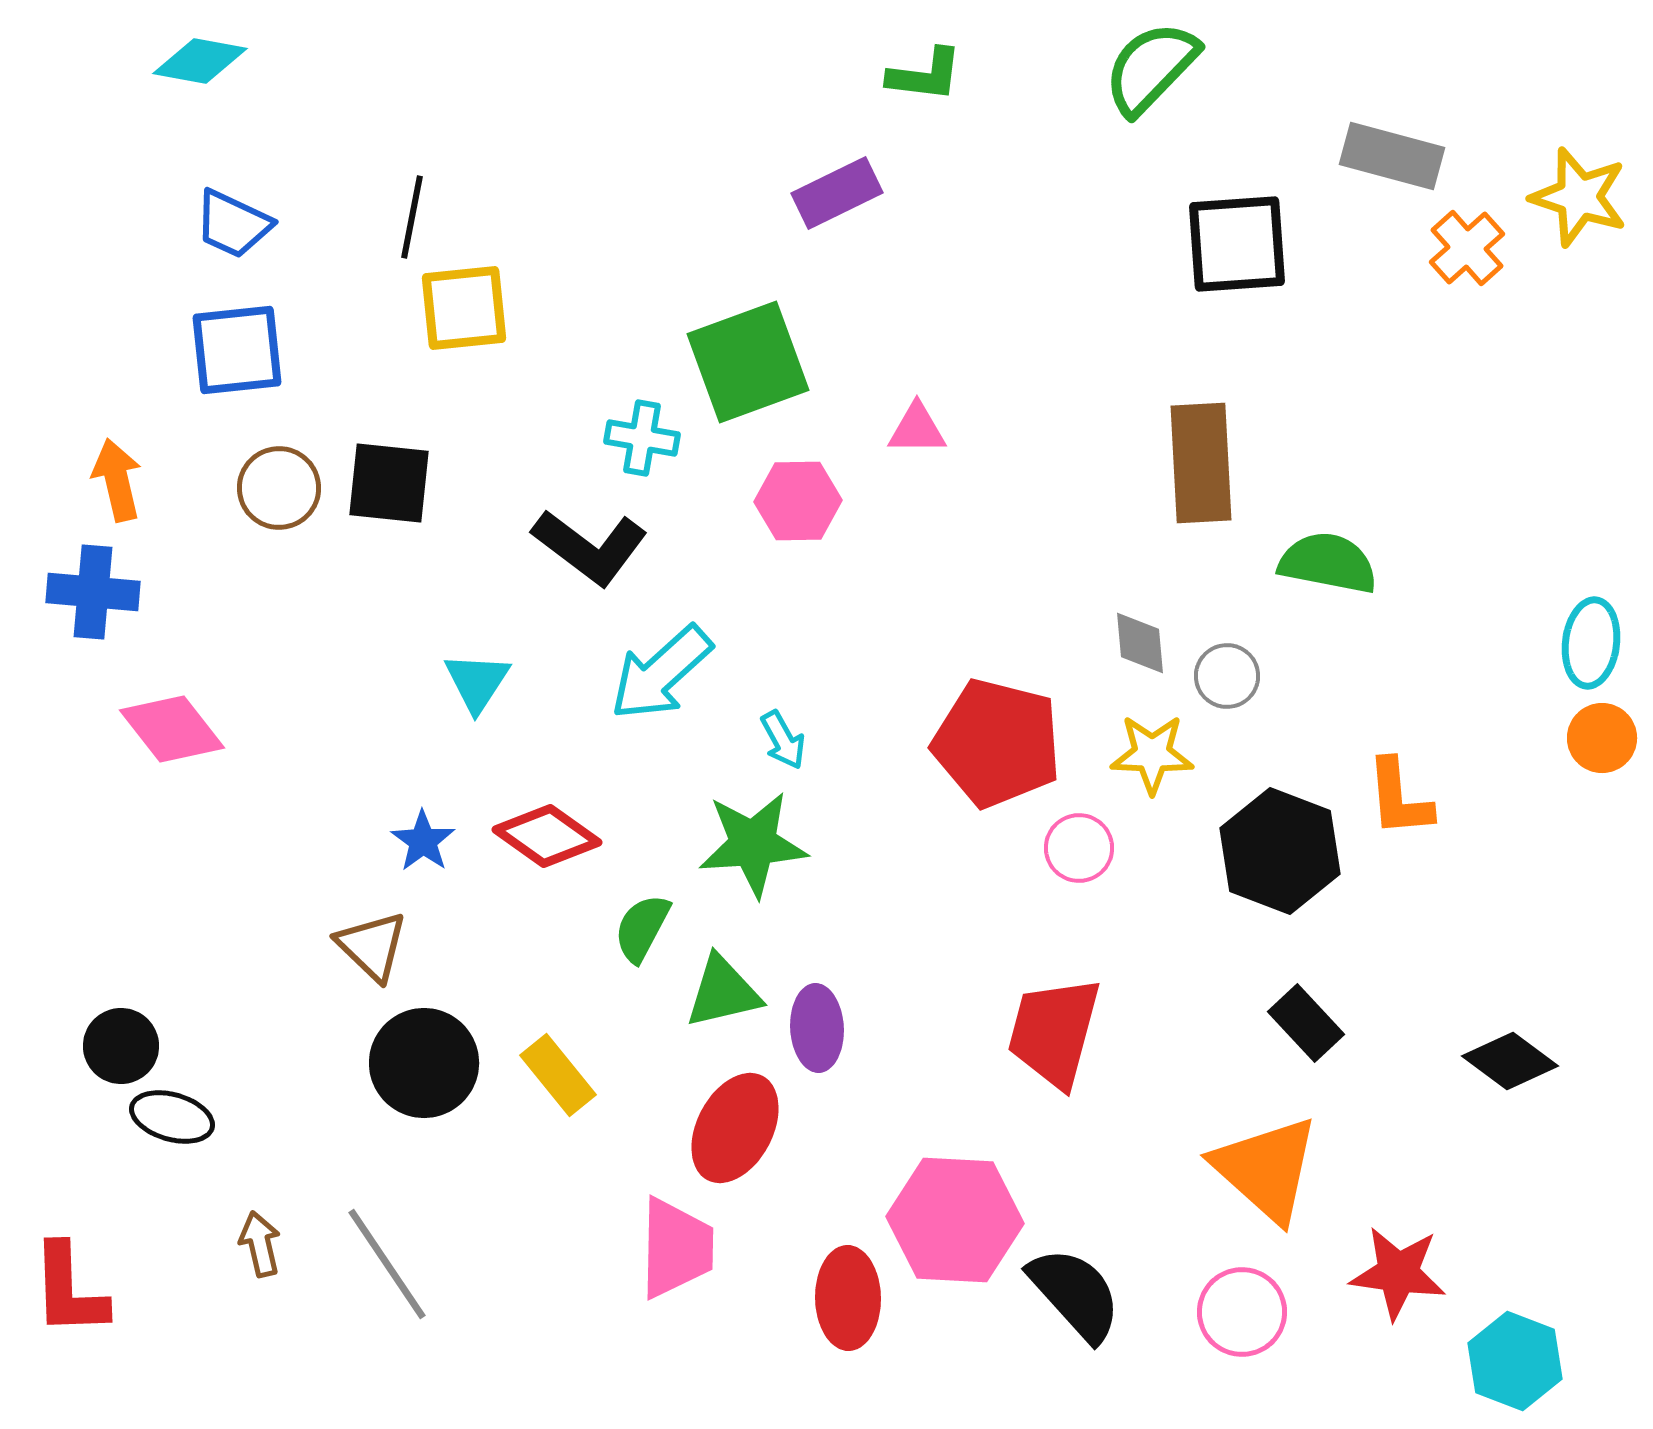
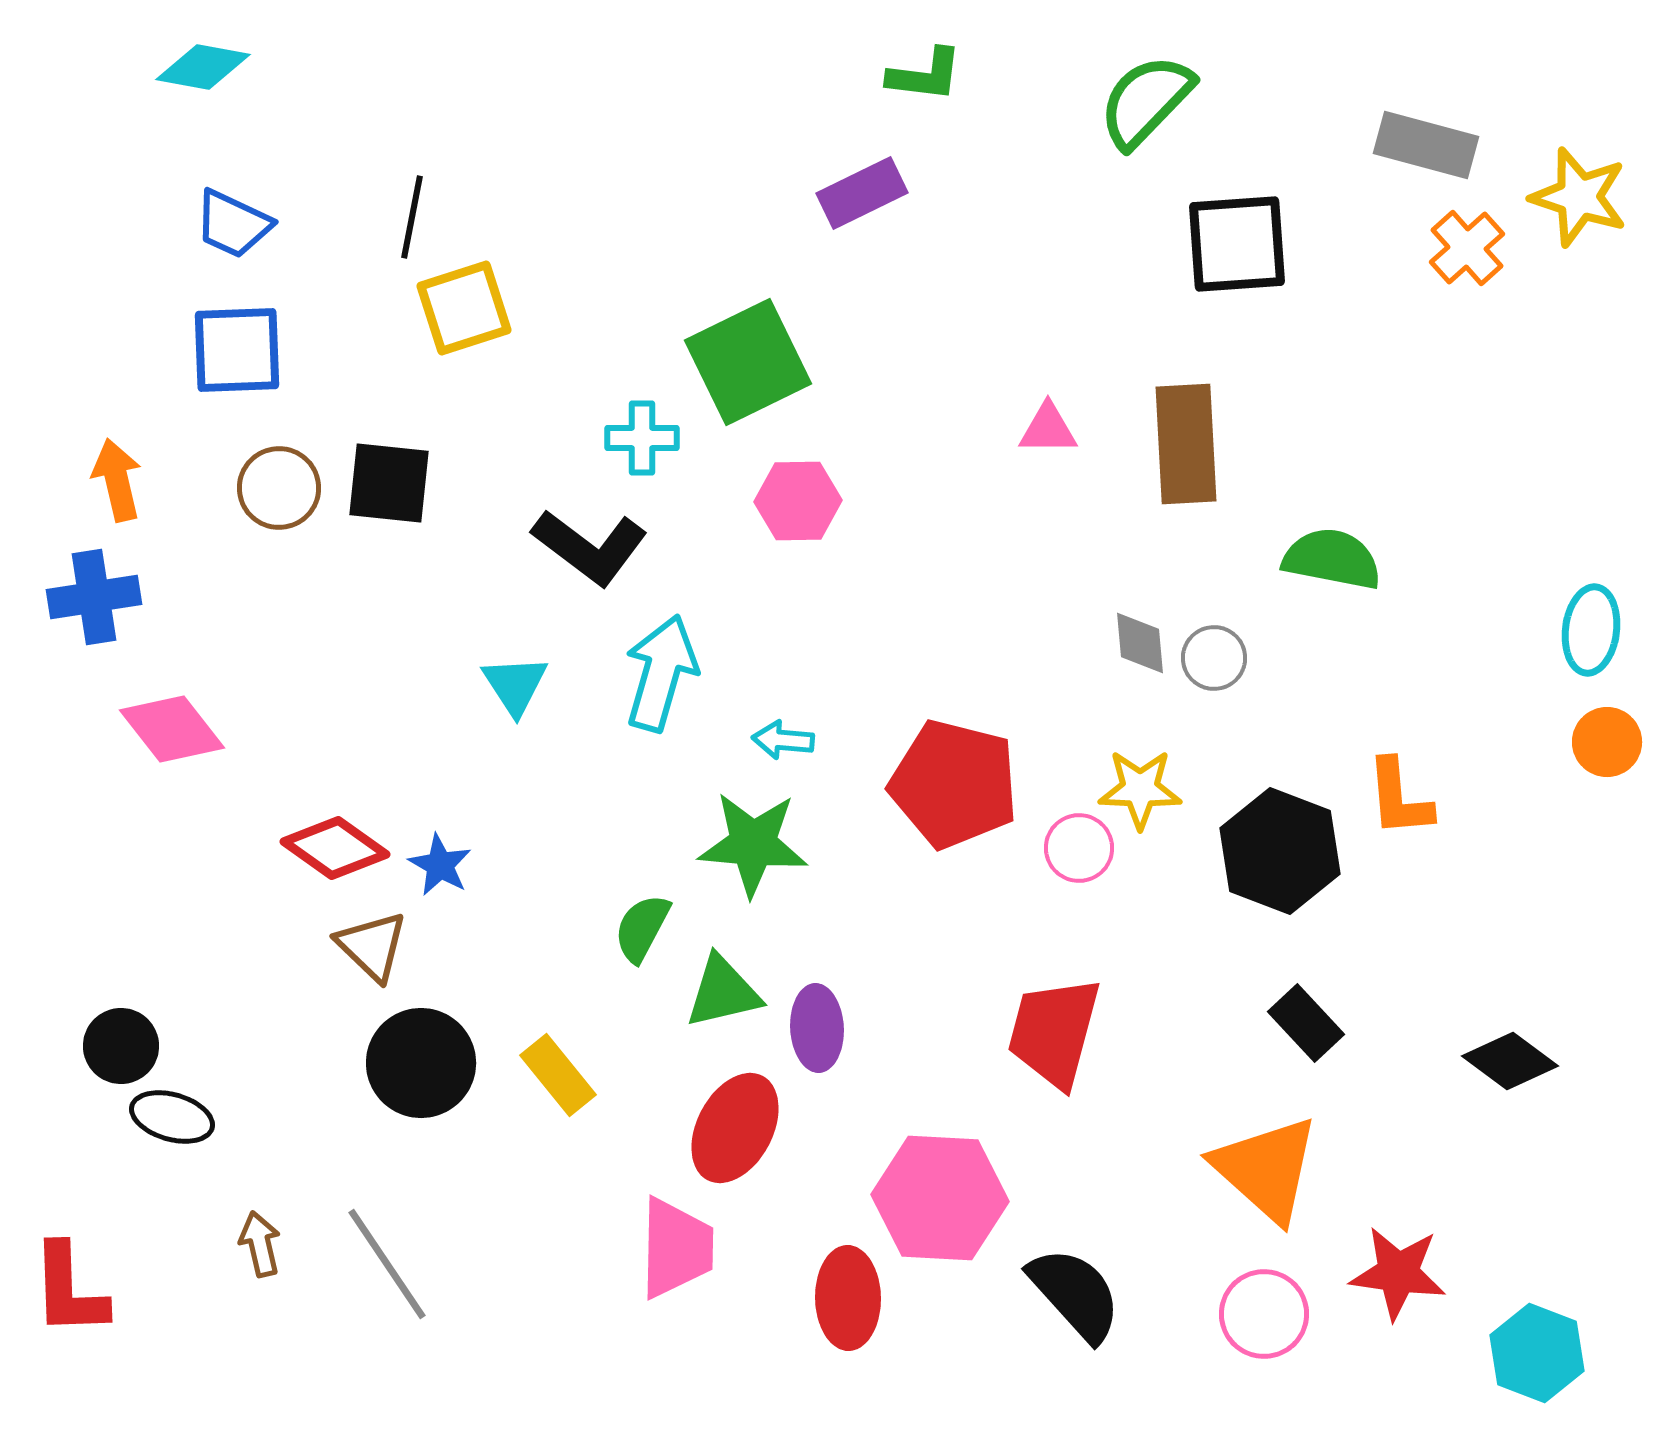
cyan diamond at (200, 61): moved 3 px right, 6 px down
green semicircle at (1151, 68): moved 5 px left, 33 px down
gray rectangle at (1392, 156): moved 34 px right, 11 px up
purple rectangle at (837, 193): moved 25 px right
yellow square at (464, 308): rotated 12 degrees counterclockwise
blue square at (237, 350): rotated 4 degrees clockwise
green square at (748, 362): rotated 6 degrees counterclockwise
pink triangle at (917, 429): moved 131 px right
cyan cross at (642, 438): rotated 10 degrees counterclockwise
brown rectangle at (1201, 463): moved 15 px left, 19 px up
green semicircle at (1328, 563): moved 4 px right, 4 px up
blue cross at (93, 592): moved 1 px right, 5 px down; rotated 14 degrees counterclockwise
cyan ellipse at (1591, 643): moved 13 px up
cyan arrow at (661, 673): rotated 148 degrees clockwise
gray circle at (1227, 676): moved 13 px left, 18 px up
cyan triangle at (477, 682): moved 38 px right, 3 px down; rotated 6 degrees counterclockwise
orange circle at (1602, 738): moved 5 px right, 4 px down
cyan arrow at (783, 740): rotated 124 degrees clockwise
red pentagon at (997, 743): moved 43 px left, 41 px down
yellow star at (1152, 754): moved 12 px left, 35 px down
red diamond at (547, 836): moved 212 px left, 12 px down
blue star at (423, 841): moved 17 px right, 24 px down; rotated 6 degrees counterclockwise
green star at (753, 844): rotated 9 degrees clockwise
black circle at (424, 1063): moved 3 px left
pink hexagon at (955, 1220): moved 15 px left, 22 px up
pink circle at (1242, 1312): moved 22 px right, 2 px down
cyan hexagon at (1515, 1361): moved 22 px right, 8 px up
